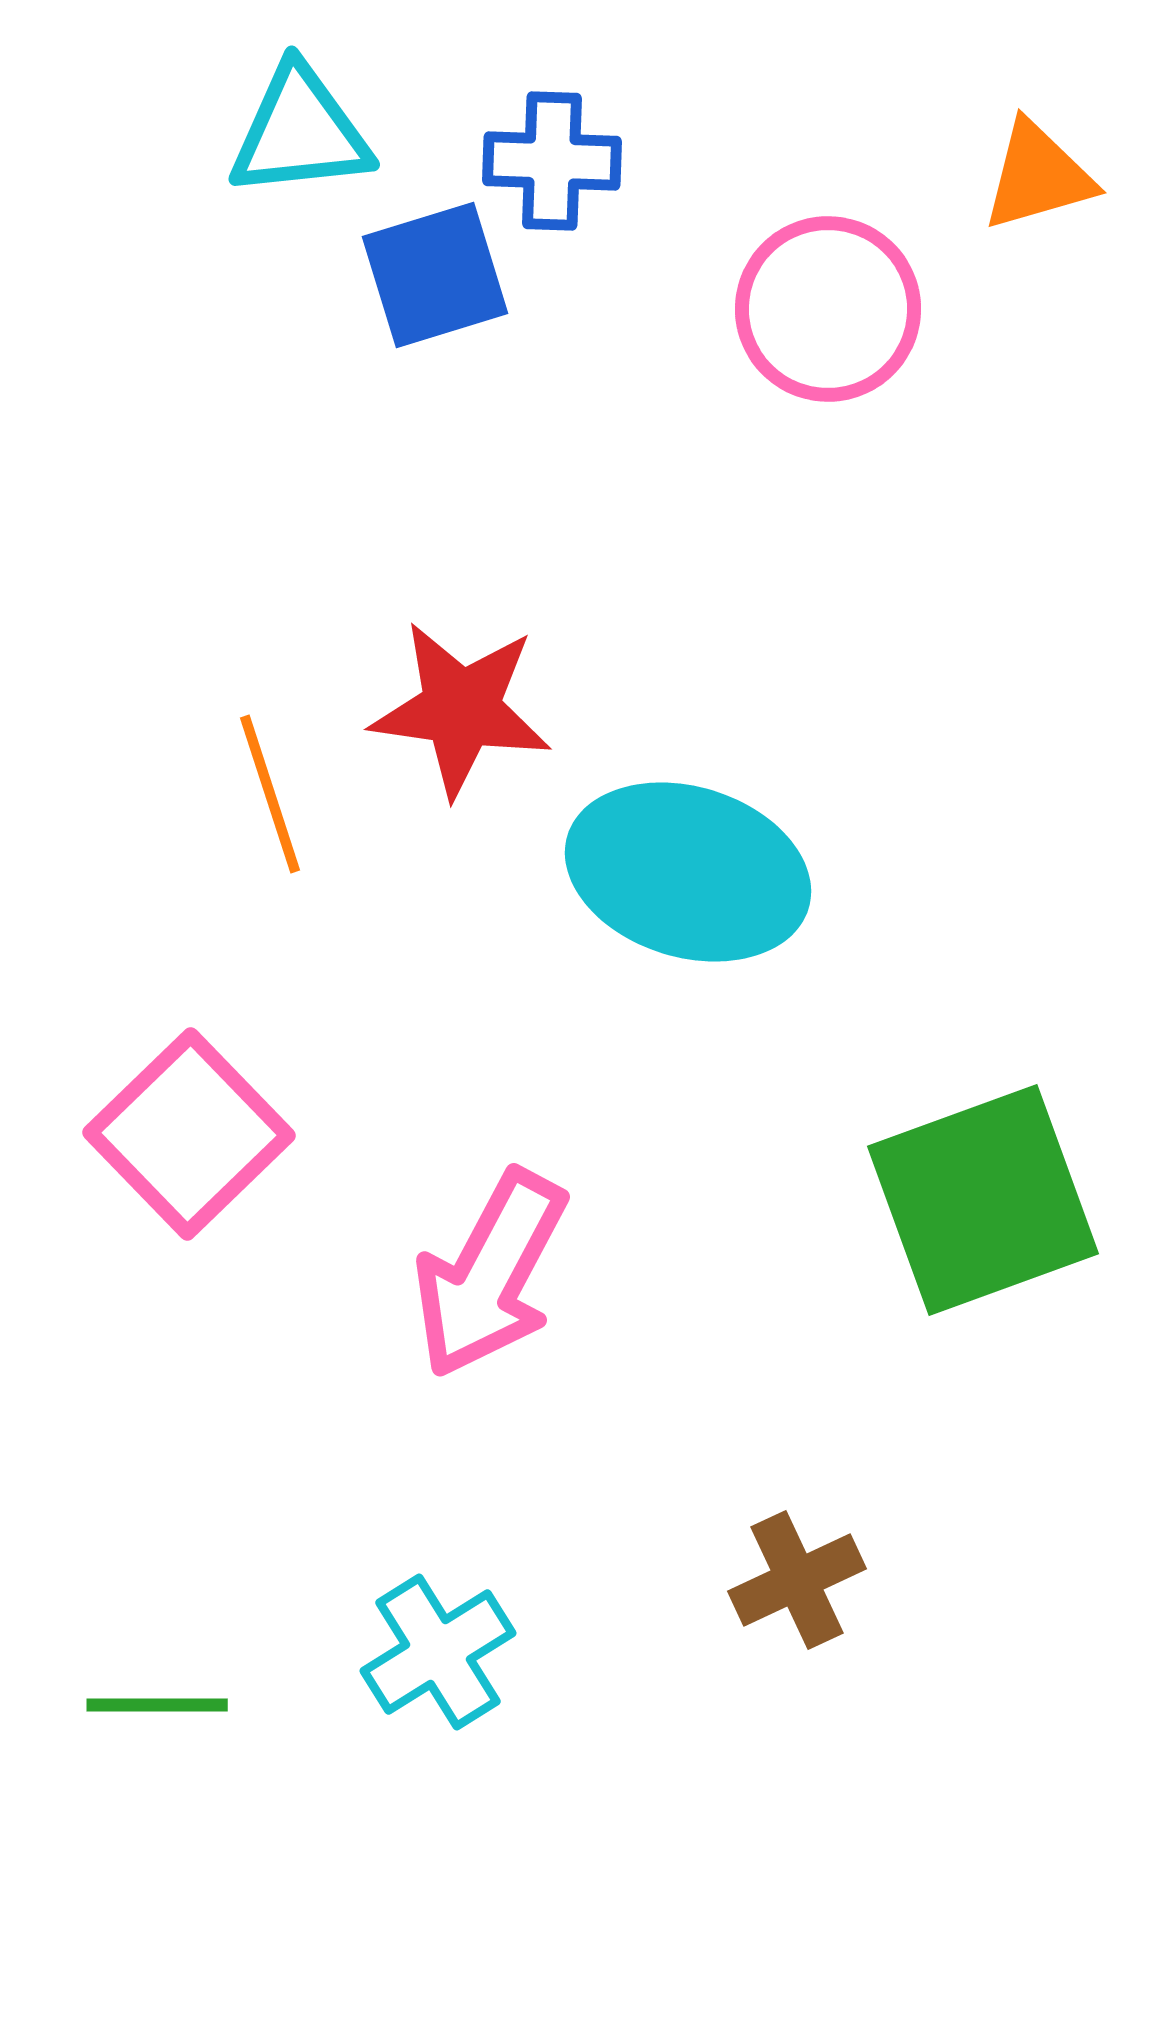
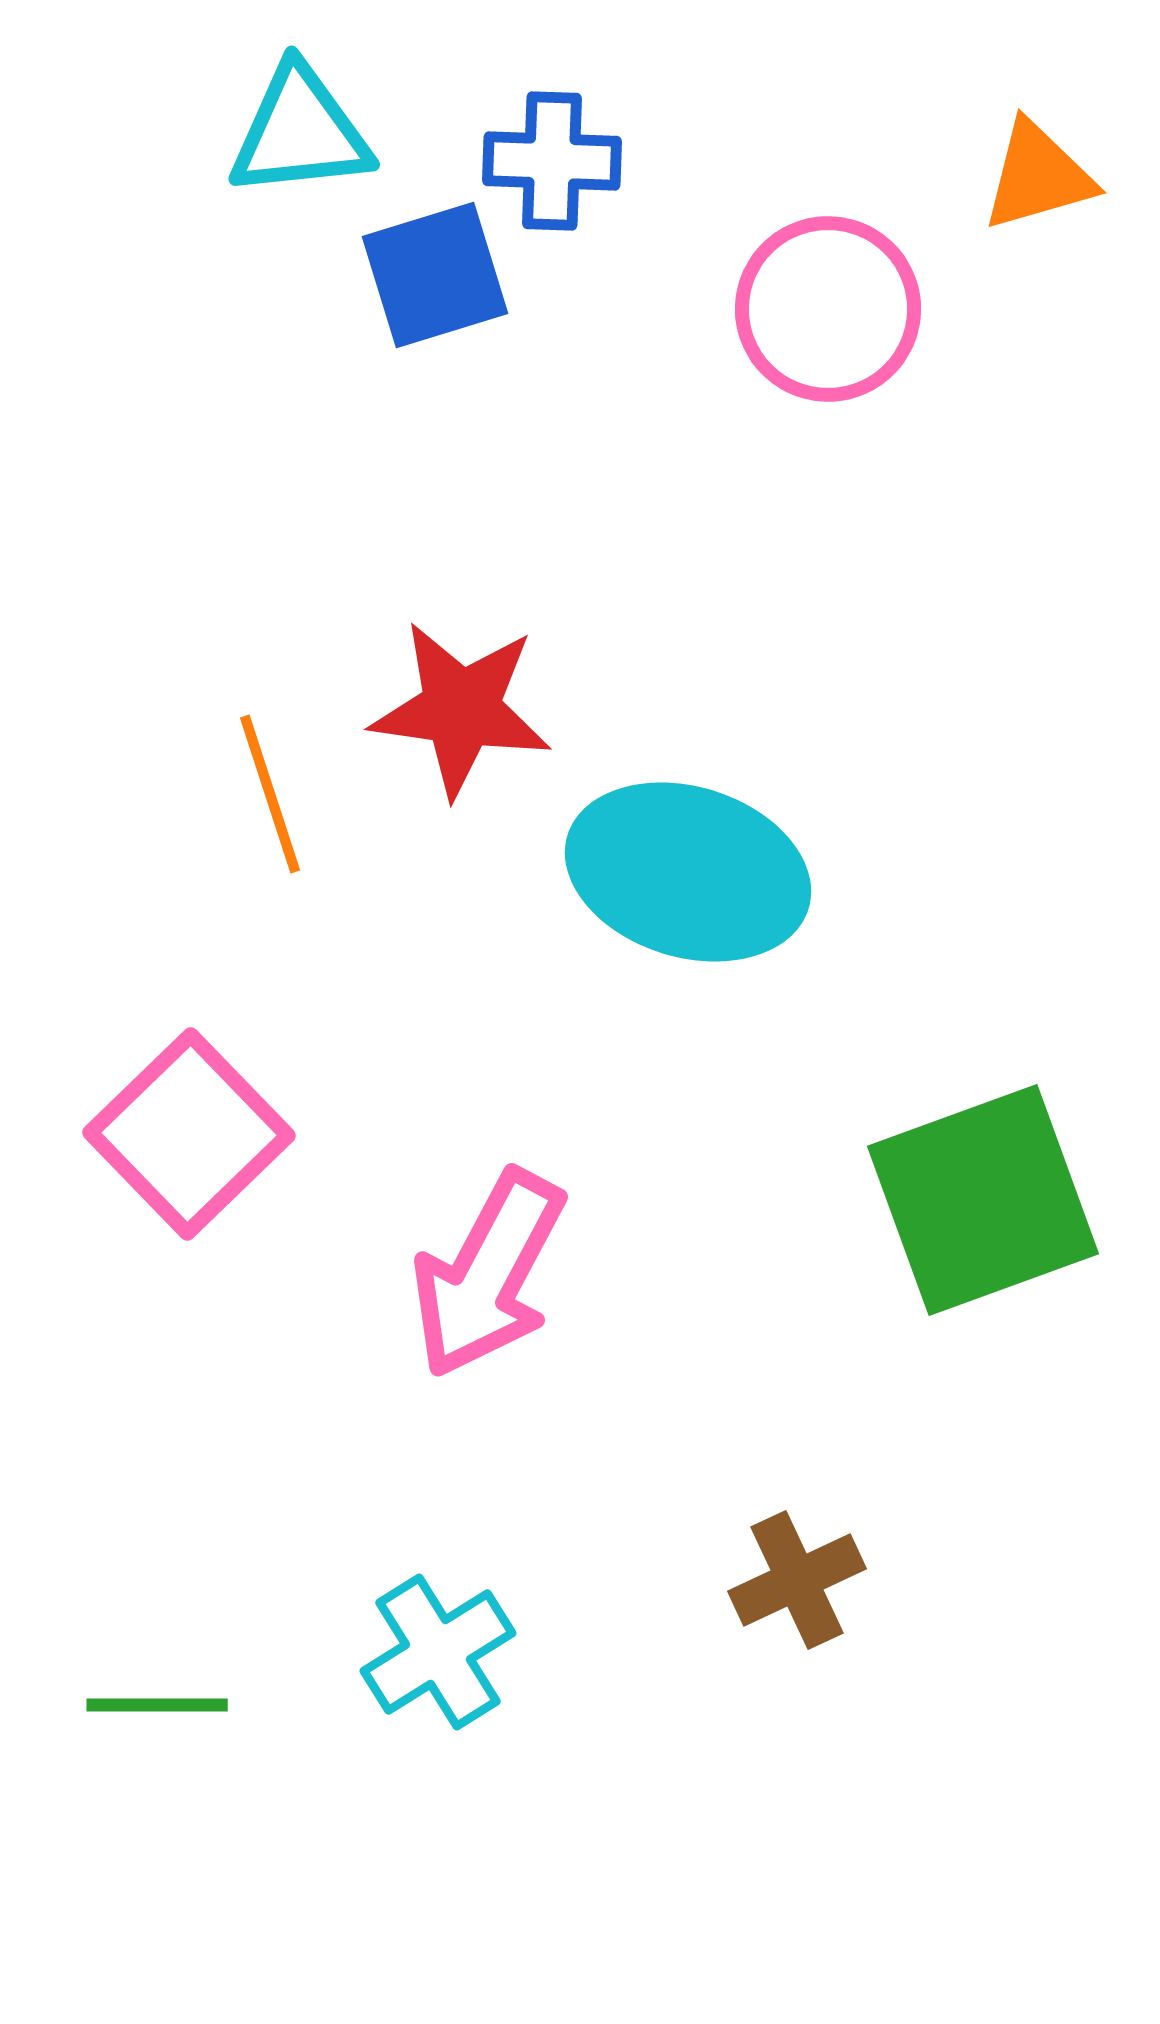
pink arrow: moved 2 px left
